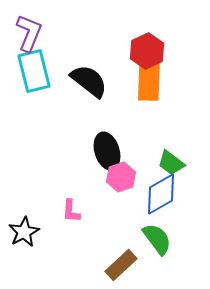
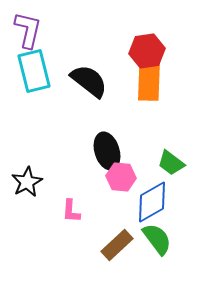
purple L-shape: moved 1 px left, 3 px up; rotated 9 degrees counterclockwise
red hexagon: rotated 16 degrees clockwise
pink hexagon: rotated 24 degrees clockwise
blue diamond: moved 9 px left, 8 px down
black star: moved 3 px right, 50 px up
brown rectangle: moved 4 px left, 20 px up
